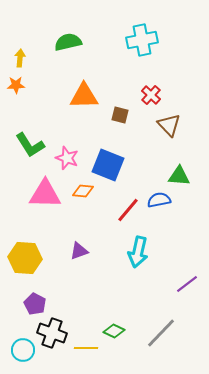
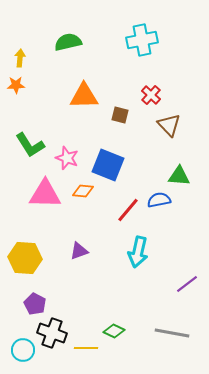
gray line: moved 11 px right; rotated 56 degrees clockwise
